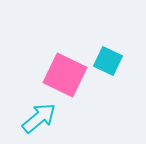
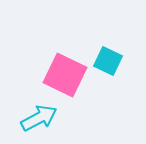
cyan arrow: rotated 12 degrees clockwise
